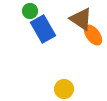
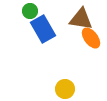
brown triangle: rotated 25 degrees counterclockwise
orange ellipse: moved 2 px left, 3 px down
yellow circle: moved 1 px right
